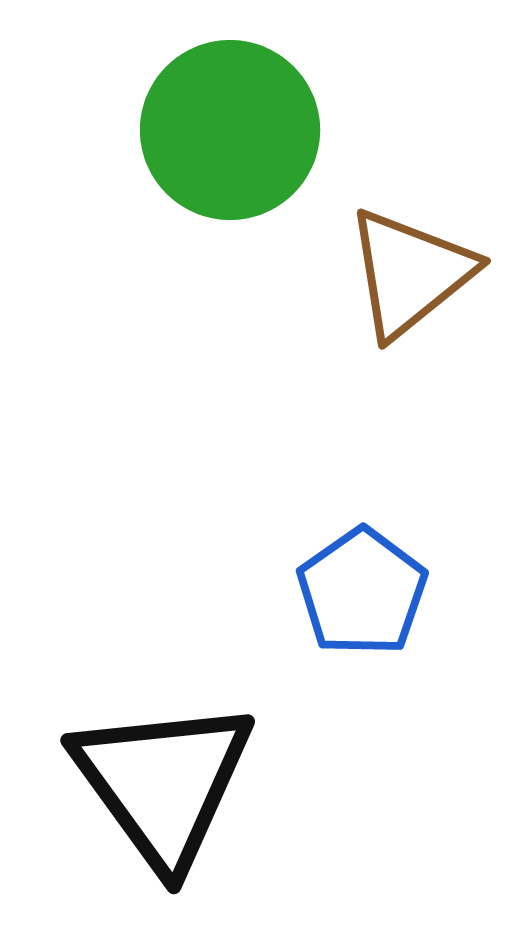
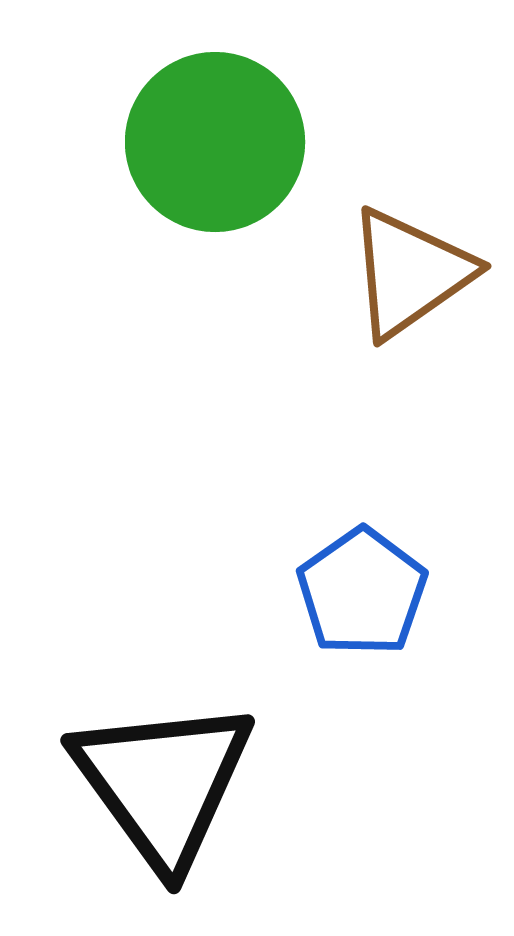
green circle: moved 15 px left, 12 px down
brown triangle: rotated 4 degrees clockwise
